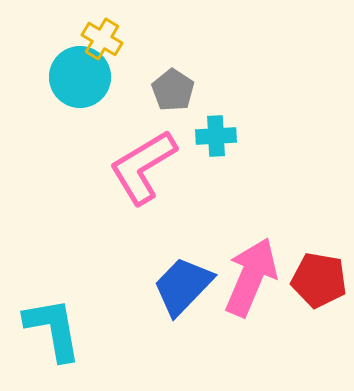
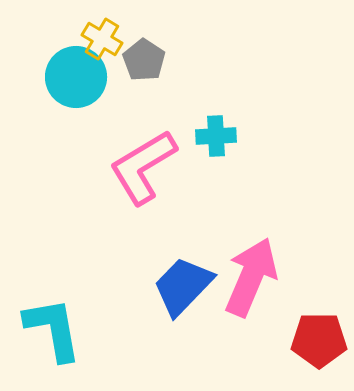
cyan circle: moved 4 px left
gray pentagon: moved 29 px left, 30 px up
red pentagon: moved 60 px down; rotated 10 degrees counterclockwise
